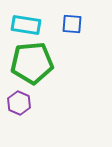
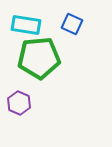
blue square: rotated 20 degrees clockwise
green pentagon: moved 7 px right, 5 px up
